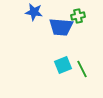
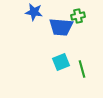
cyan square: moved 2 px left, 3 px up
green line: rotated 12 degrees clockwise
